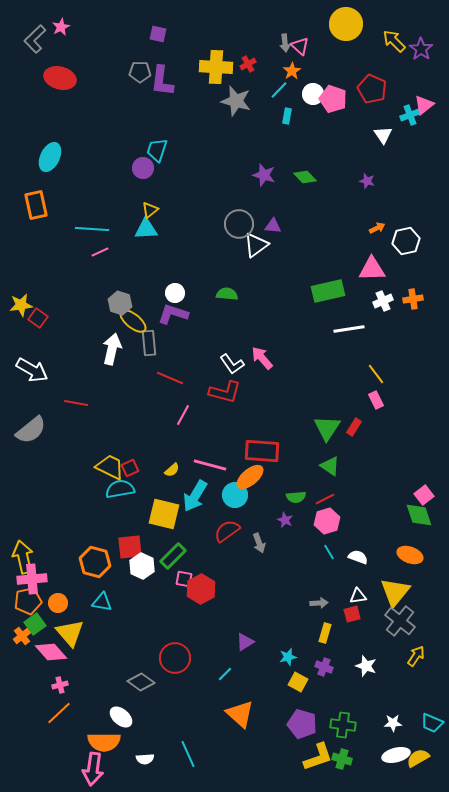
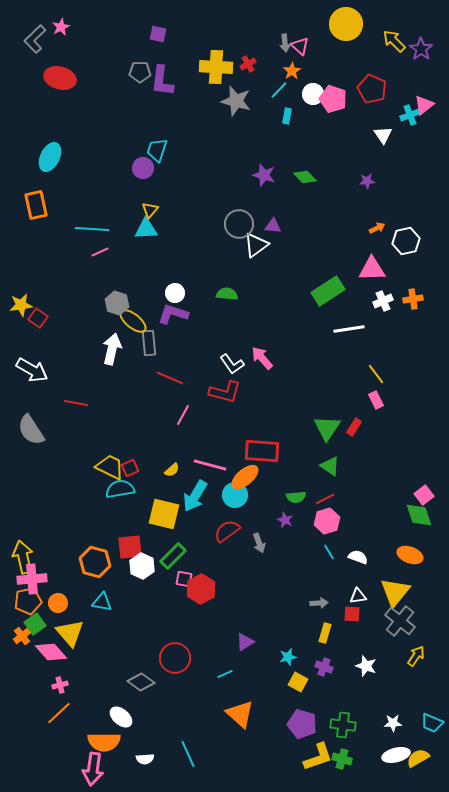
purple star at (367, 181): rotated 21 degrees counterclockwise
yellow triangle at (150, 210): rotated 12 degrees counterclockwise
green rectangle at (328, 291): rotated 20 degrees counterclockwise
gray hexagon at (120, 303): moved 3 px left
gray semicircle at (31, 430): rotated 96 degrees clockwise
orange ellipse at (250, 477): moved 5 px left
red square at (352, 614): rotated 18 degrees clockwise
cyan line at (225, 674): rotated 21 degrees clockwise
